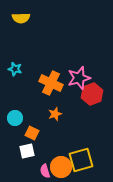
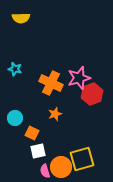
white square: moved 11 px right
yellow square: moved 1 px right, 1 px up
